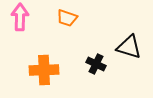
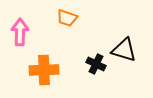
pink arrow: moved 15 px down
black triangle: moved 5 px left, 3 px down
